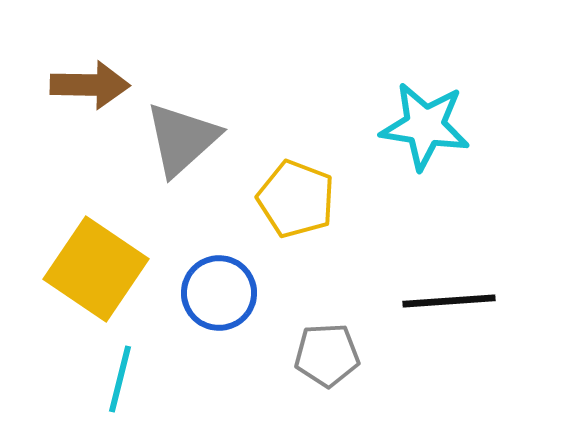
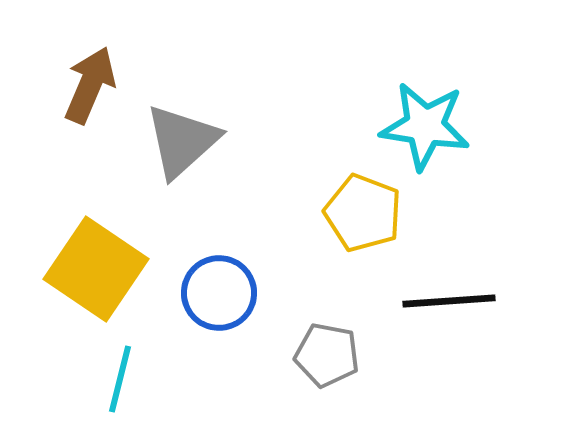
brown arrow: rotated 68 degrees counterclockwise
gray triangle: moved 2 px down
yellow pentagon: moved 67 px right, 14 px down
gray pentagon: rotated 14 degrees clockwise
